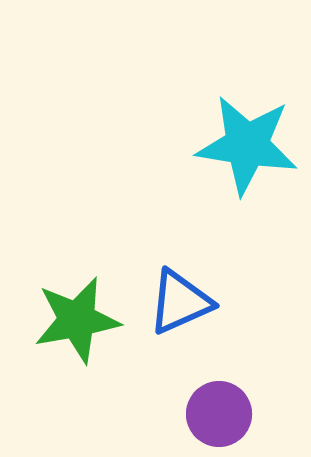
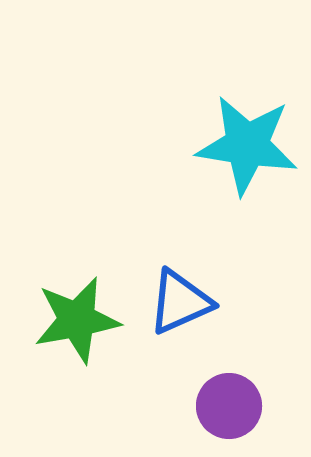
purple circle: moved 10 px right, 8 px up
